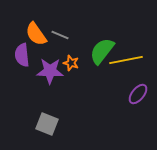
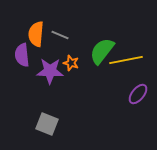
orange semicircle: rotated 40 degrees clockwise
